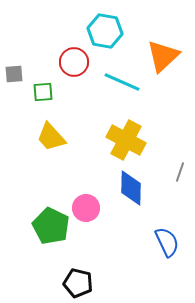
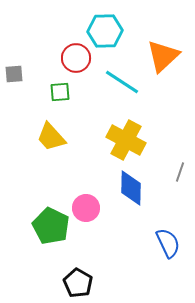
cyan hexagon: rotated 12 degrees counterclockwise
red circle: moved 2 px right, 4 px up
cyan line: rotated 9 degrees clockwise
green square: moved 17 px right
blue semicircle: moved 1 px right, 1 px down
black pentagon: rotated 16 degrees clockwise
